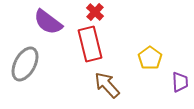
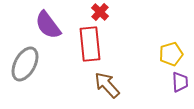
red cross: moved 5 px right
purple semicircle: moved 3 px down; rotated 16 degrees clockwise
red rectangle: rotated 8 degrees clockwise
yellow pentagon: moved 21 px right, 4 px up; rotated 20 degrees clockwise
